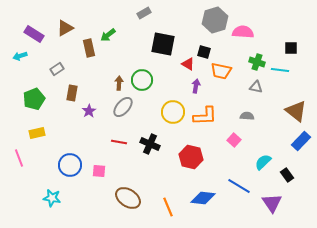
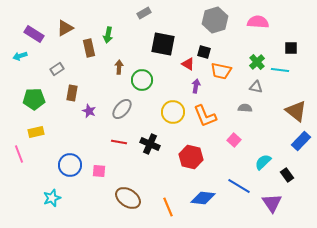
pink semicircle at (243, 32): moved 15 px right, 10 px up
green arrow at (108, 35): rotated 42 degrees counterclockwise
green cross at (257, 62): rotated 28 degrees clockwise
brown arrow at (119, 83): moved 16 px up
green pentagon at (34, 99): rotated 20 degrees clockwise
gray ellipse at (123, 107): moved 1 px left, 2 px down
purple star at (89, 111): rotated 16 degrees counterclockwise
orange L-shape at (205, 116): rotated 70 degrees clockwise
gray semicircle at (247, 116): moved 2 px left, 8 px up
yellow rectangle at (37, 133): moved 1 px left, 1 px up
pink line at (19, 158): moved 4 px up
cyan star at (52, 198): rotated 30 degrees counterclockwise
